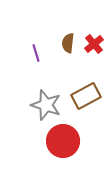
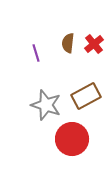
red circle: moved 9 px right, 2 px up
